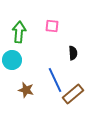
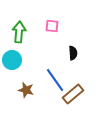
blue line: rotated 10 degrees counterclockwise
